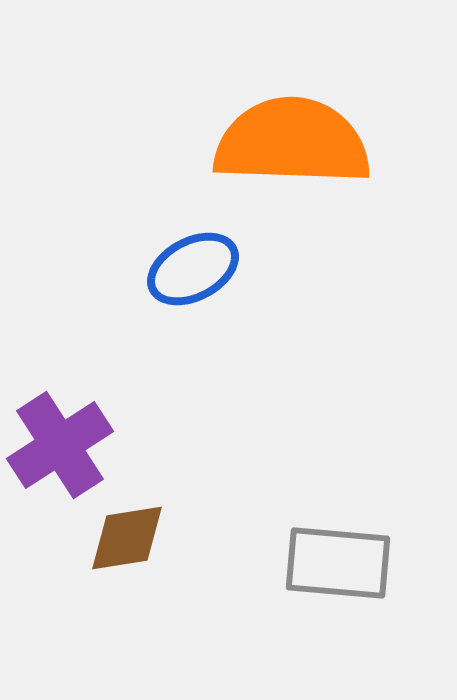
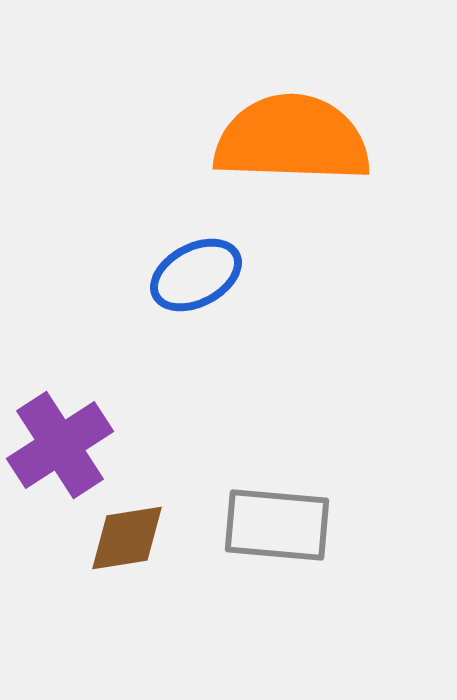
orange semicircle: moved 3 px up
blue ellipse: moved 3 px right, 6 px down
gray rectangle: moved 61 px left, 38 px up
